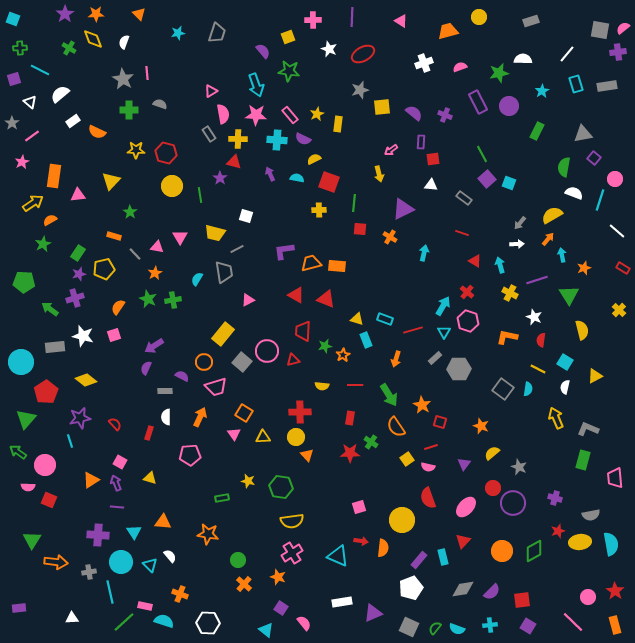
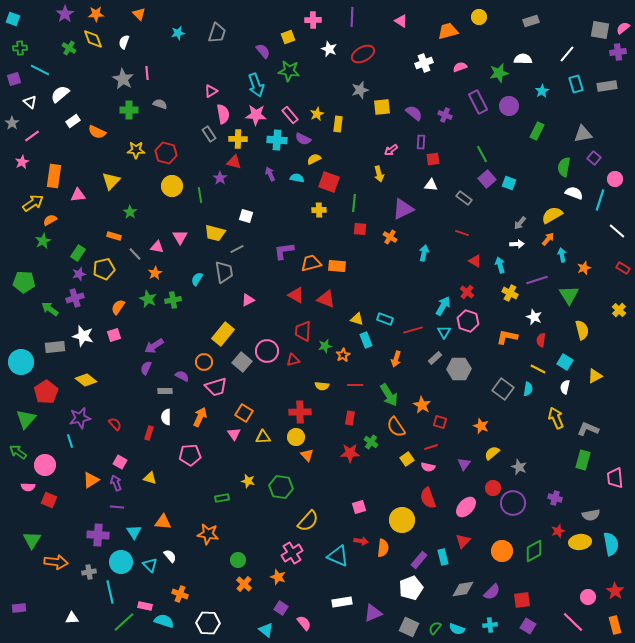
green star at (43, 244): moved 3 px up
yellow semicircle at (292, 521): moved 16 px right; rotated 40 degrees counterclockwise
